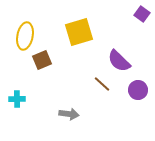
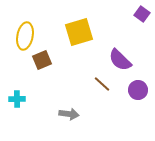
purple semicircle: moved 1 px right, 1 px up
